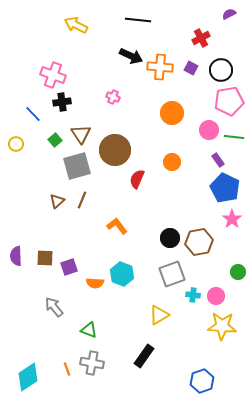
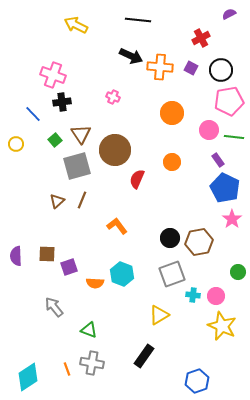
brown square at (45, 258): moved 2 px right, 4 px up
yellow star at (222, 326): rotated 20 degrees clockwise
blue hexagon at (202, 381): moved 5 px left
